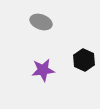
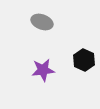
gray ellipse: moved 1 px right
